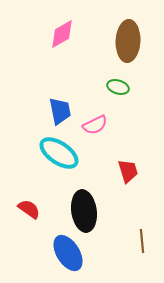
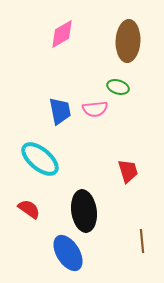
pink semicircle: moved 16 px up; rotated 20 degrees clockwise
cyan ellipse: moved 19 px left, 6 px down; rotated 6 degrees clockwise
